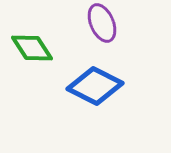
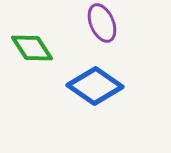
blue diamond: rotated 8 degrees clockwise
